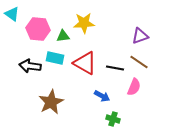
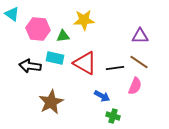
yellow star: moved 3 px up
purple triangle: rotated 18 degrees clockwise
black line: rotated 18 degrees counterclockwise
pink semicircle: moved 1 px right, 1 px up
green cross: moved 3 px up
